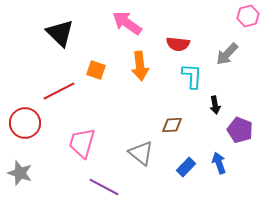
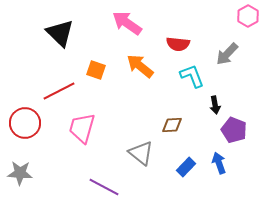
pink hexagon: rotated 15 degrees counterclockwise
orange arrow: rotated 136 degrees clockwise
cyan L-shape: rotated 24 degrees counterclockwise
purple pentagon: moved 6 px left
pink trapezoid: moved 15 px up
gray star: rotated 15 degrees counterclockwise
